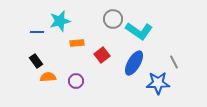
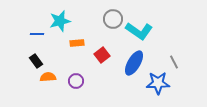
blue line: moved 2 px down
